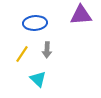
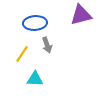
purple triangle: rotated 10 degrees counterclockwise
gray arrow: moved 5 px up; rotated 21 degrees counterclockwise
cyan triangle: moved 3 px left; rotated 42 degrees counterclockwise
